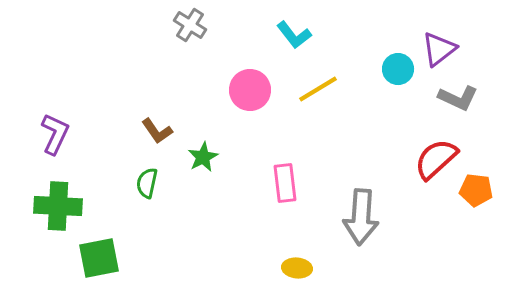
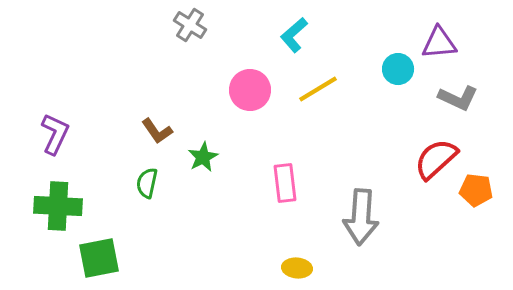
cyan L-shape: rotated 87 degrees clockwise
purple triangle: moved 6 px up; rotated 33 degrees clockwise
